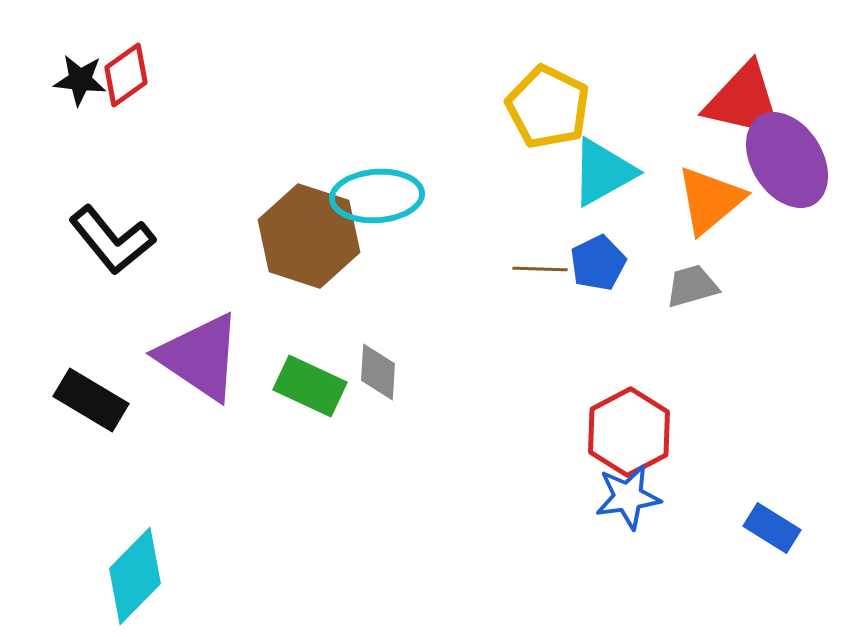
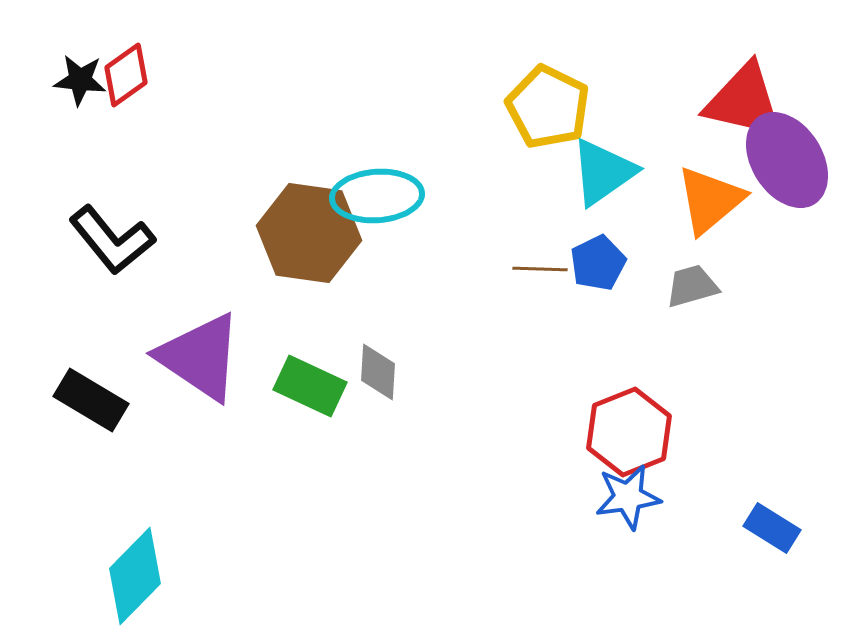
cyan triangle: rotated 6 degrees counterclockwise
brown hexagon: moved 3 px up; rotated 10 degrees counterclockwise
red hexagon: rotated 6 degrees clockwise
